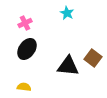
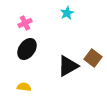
cyan star: rotated 16 degrees clockwise
black triangle: rotated 35 degrees counterclockwise
